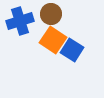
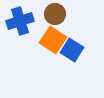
brown circle: moved 4 px right
